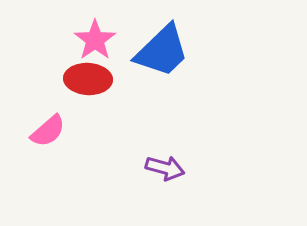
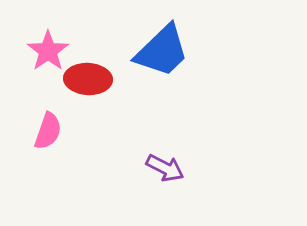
pink star: moved 47 px left, 11 px down
pink semicircle: rotated 30 degrees counterclockwise
purple arrow: rotated 12 degrees clockwise
